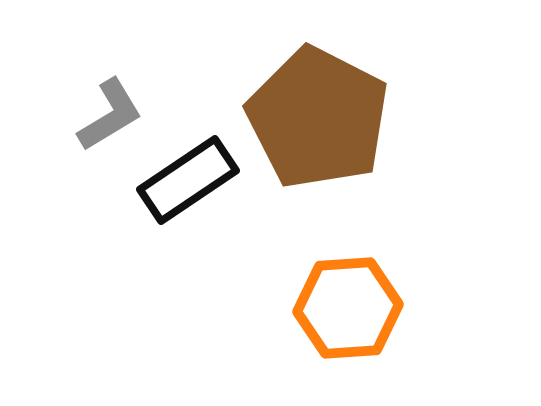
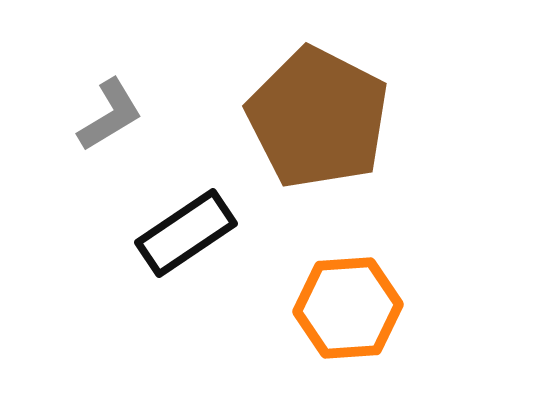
black rectangle: moved 2 px left, 53 px down
